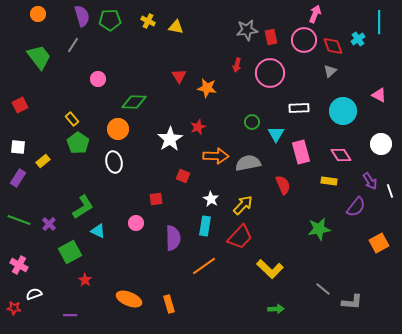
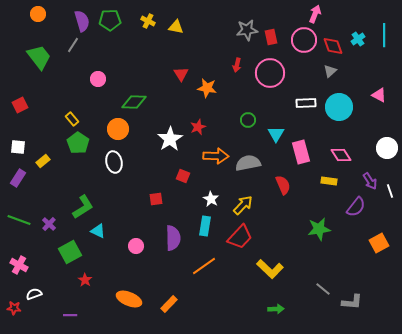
purple semicircle at (82, 16): moved 5 px down
cyan line at (379, 22): moved 5 px right, 13 px down
red triangle at (179, 76): moved 2 px right, 2 px up
white rectangle at (299, 108): moved 7 px right, 5 px up
cyan circle at (343, 111): moved 4 px left, 4 px up
green circle at (252, 122): moved 4 px left, 2 px up
white circle at (381, 144): moved 6 px right, 4 px down
pink circle at (136, 223): moved 23 px down
orange rectangle at (169, 304): rotated 60 degrees clockwise
